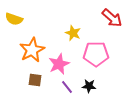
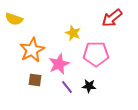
red arrow: rotated 100 degrees clockwise
